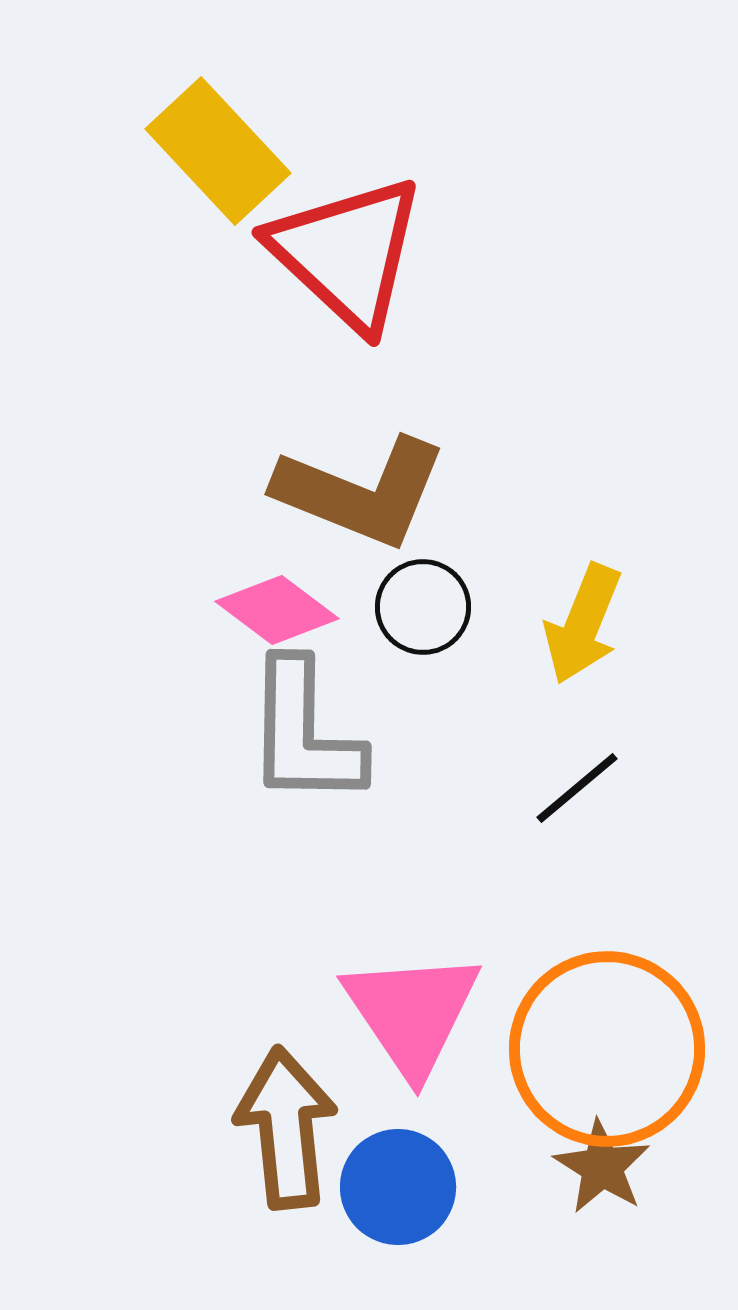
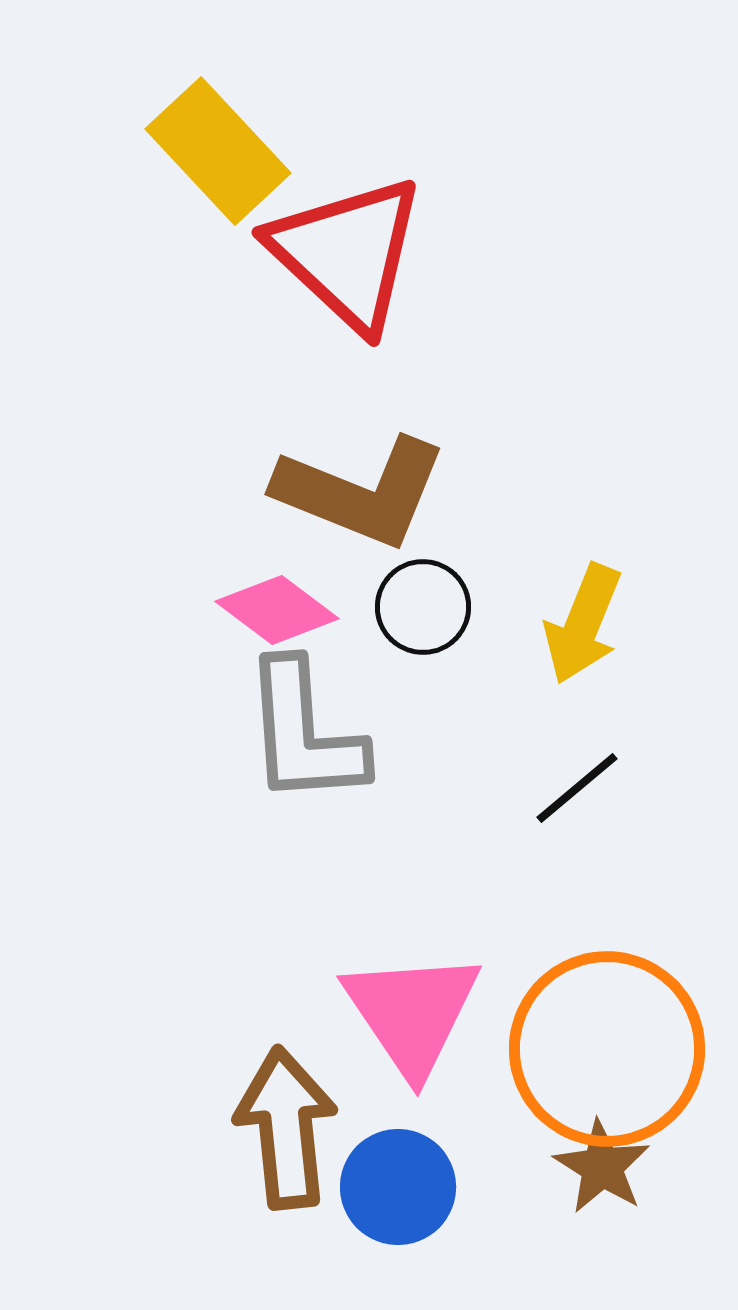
gray L-shape: rotated 5 degrees counterclockwise
